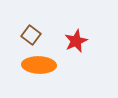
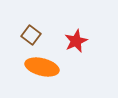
orange ellipse: moved 3 px right, 2 px down; rotated 12 degrees clockwise
